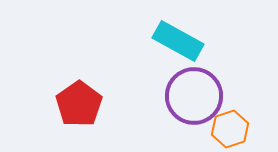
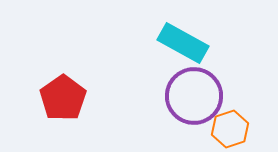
cyan rectangle: moved 5 px right, 2 px down
red pentagon: moved 16 px left, 6 px up
